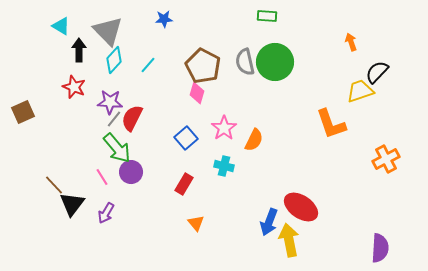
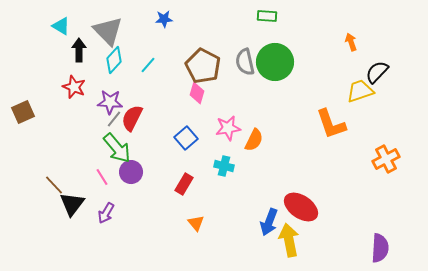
pink star: moved 4 px right; rotated 25 degrees clockwise
